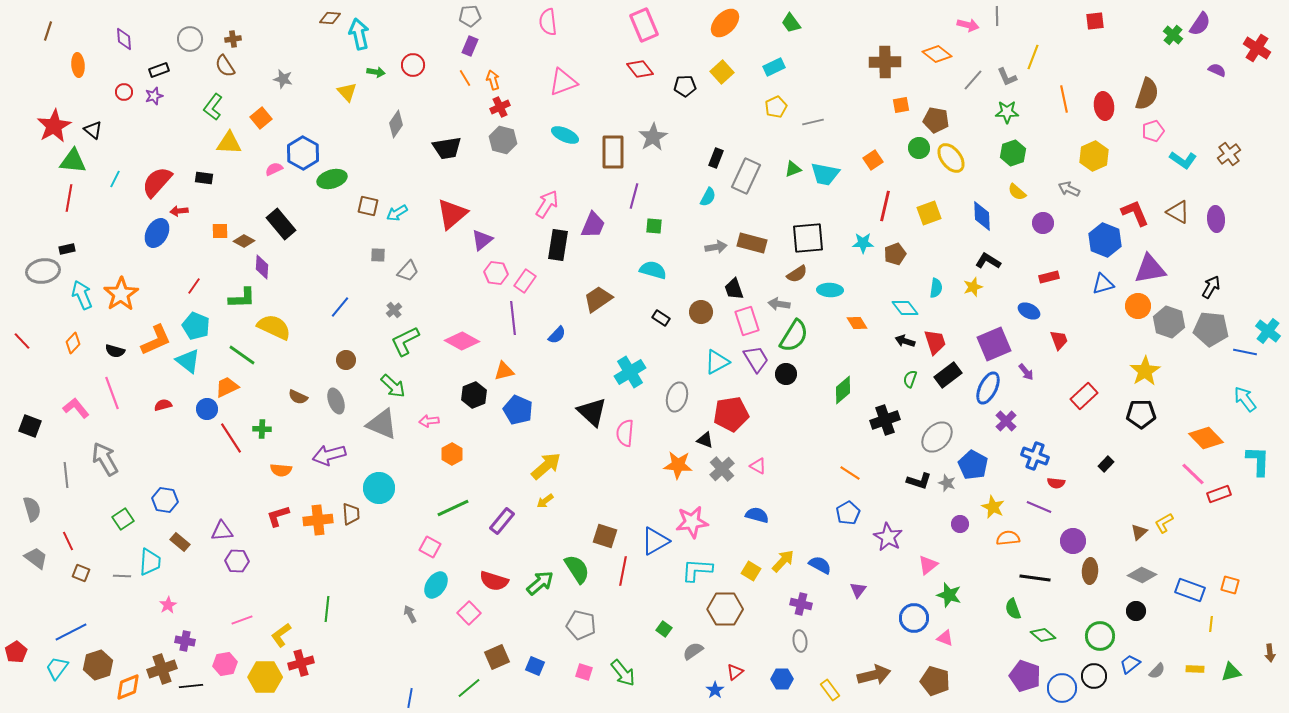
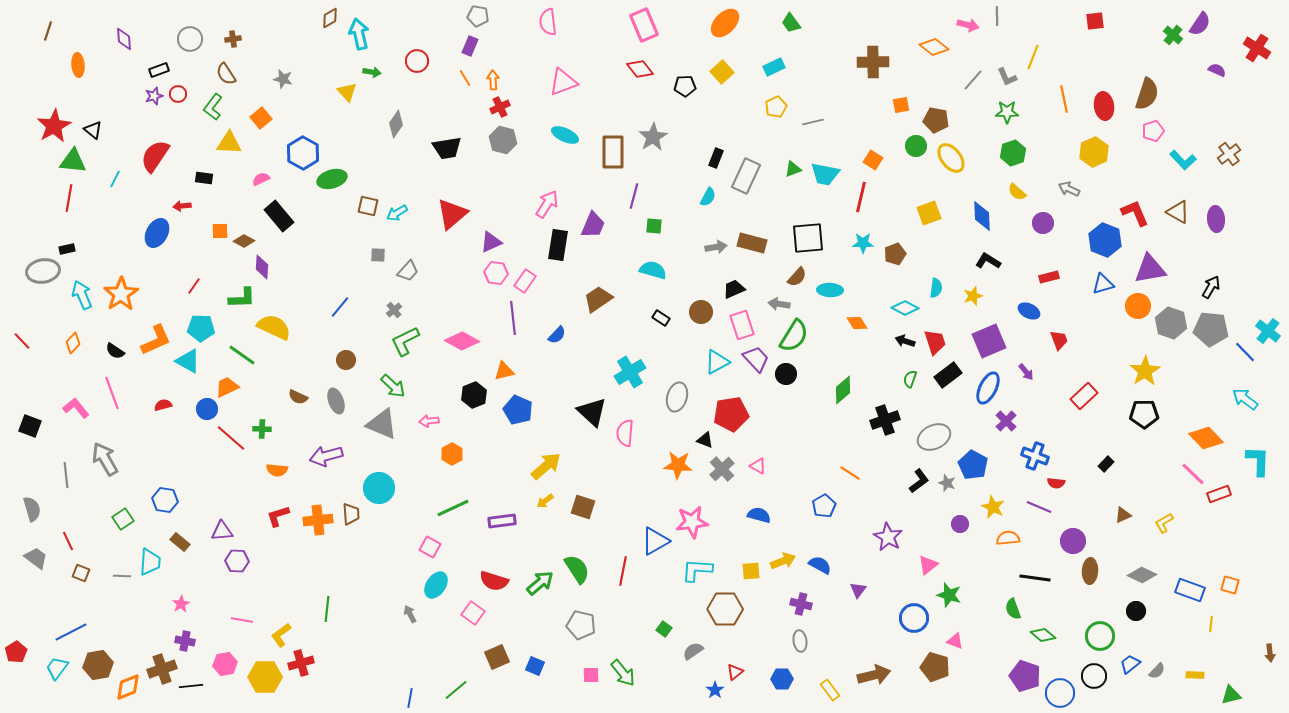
gray pentagon at (470, 16): moved 8 px right; rotated 15 degrees clockwise
brown diamond at (330, 18): rotated 35 degrees counterclockwise
orange diamond at (937, 54): moved 3 px left, 7 px up
brown cross at (885, 62): moved 12 px left
red circle at (413, 65): moved 4 px right, 4 px up
brown semicircle at (225, 66): moved 1 px right, 8 px down
green arrow at (376, 72): moved 4 px left
orange arrow at (493, 80): rotated 12 degrees clockwise
red circle at (124, 92): moved 54 px right, 2 px down
green circle at (919, 148): moved 3 px left, 2 px up
yellow hexagon at (1094, 156): moved 4 px up
orange square at (873, 160): rotated 24 degrees counterclockwise
cyan L-shape at (1183, 160): rotated 12 degrees clockwise
pink semicircle at (274, 169): moved 13 px left, 10 px down
red semicircle at (157, 182): moved 2 px left, 26 px up; rotated 8 degrees counterclockwise
red line at (885, 206): moved 24 px left, 9 px up
red arrow at (179, 211): moved 3 px right, 5 px up
black rectangle at (281, 224): moved 2 px left, 8 px up
purple triangle at (482, 240): moved 9 px right, 2 px down; rotated 15 degrees clockwise
brown semicircle at (797, 274): moved 3 px down; rotated 15 degrees counterclockwise
yellow star at (973, 287): moved 9 px down
black trapezoid at (734, 289): rotated 85 degrees clockwise
cyan diamond at (905, 308): rotated 24 degrees counterclockwise
pink rectangle at (747, 321): moved 5 px left, 4 px down
gray hexagon at (1169, 322): moved 2 px right, 1 px down
cyan pentagon at (196, 326): moved 5 px right, 2 px down; rotated 20 degrees counterclockwise
purple square at (994, 344): moved 5 px left, 3 px up
black semicircle at (115, 351): rotated 18 degrees clockwise
blue line at (1245, 352): rotated 35 degrees clockwise
purple trapezoid at (756, 359): rotated 12 degrees counterclockwise
cyan triangle at (188, 361): rotated 8 degrees counterclockwise
cyan arrow at (1245, 399): rotated 16 degrees counterclockwise
black pentagon at (1141, 414): moved 3 px right
gray ellipse at (937, 437): moved 3 px left; rotated 20 degrees clockwise
red line at (231, 438): rotated 16 degrees counterclockwise
purple arrow at (329, 455): moved 3 px left, 1 px down
orange semicircle at (281, 470): moved 4 px left
black L-shape at (919, 481): rotated 55 degrees counterclockwise
blue pentagon at (848, 513): moved 24 px left, 7 px up
blue semicircle at (757, 515): moved 2 px right
purple rectangle at (502, 521): rotated 44 degrees clockwise
brown triangle at (1139, 532): moved 16 px left, 17 px up; rotated 18 degrees clockwise
brown square at (605, 536): moved 22 px left, 29 px up
yellow arrow at (783, 561): rotated 25 degrees clockwise
yellow square at (751, 571): rotated 36 degrees counterclockwise
pink star at (168, 605): moved 13 px right, 1 px up
pink square at (469, 613): moved 4 px right; rotated 10 degrees counterclockwise
pink line at (242, 620): rotated 30 degrees clockwise
pink triangle at (945, 638): moved 10 px right, 3 px down
brown hexagon at (98, 665): rotated 8 degrees clockwise
yellow rectangle at (1195, 669): moved 6 px down
pink square at (584, 672): moved 7 px right, 3 px down; rotated 18 degrees counterclockwise
green triangle at (1231, 672): moved 23 px down
brown pentagon at (935, 681): moved 14 px up
green line at (469, 688): moved 13 px left, 2 px down
blue circle at (1062, 688): moved 2 px left, 5 px down
